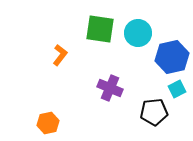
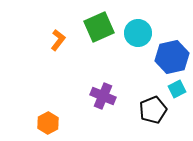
green square: moved 1 px left, 2 px up; rotated 32 degrees counterclockwise
orange L-shape: moved 2 px left, 15 px up
purple cross: moved 7 px left, 8 px down
black pentagon: moved 1 px left, 2 px up; rotated 16 degrees counterclockwise
orange hexagon: rotated 15 degrees counterclockwise
